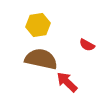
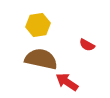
red arrow: rotated 10 degrees counterclockwise
